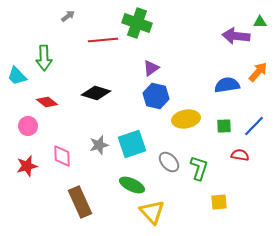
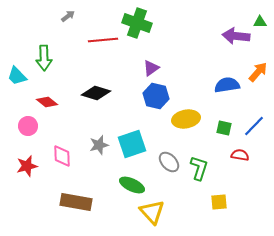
green square: moved 2 px down; rotated 14 degrees clockwise
brown rectangle: moved 4 px left; rotated 56 degrees counterclockwise
